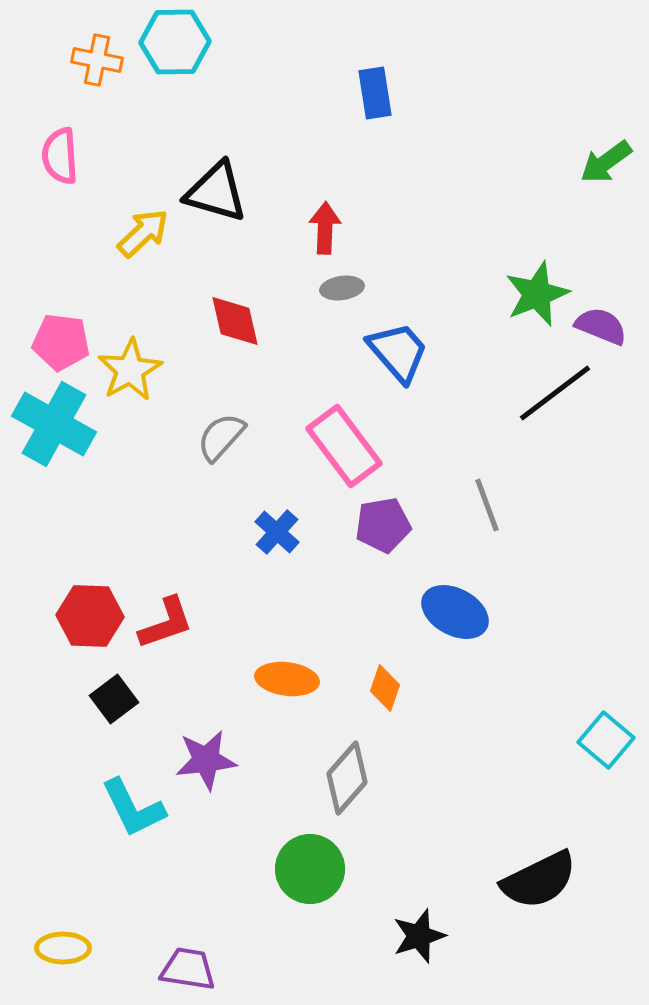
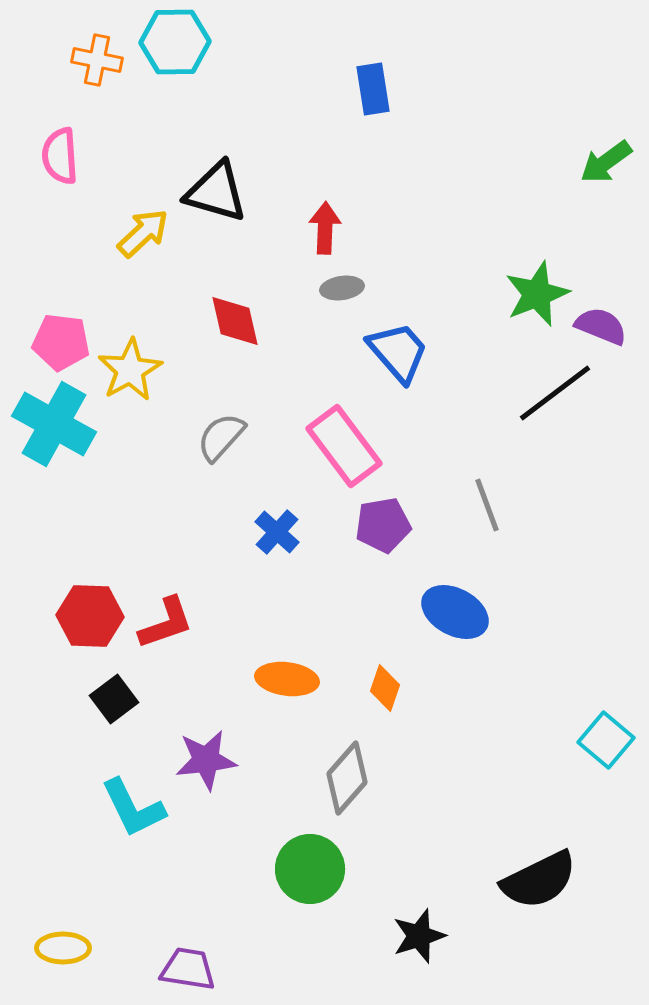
blue rectangle: moved 2 px left, 4 px up
